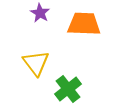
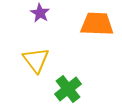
orange trapezoid: moved 13 px right
yellow triangle: moved 3 px up
